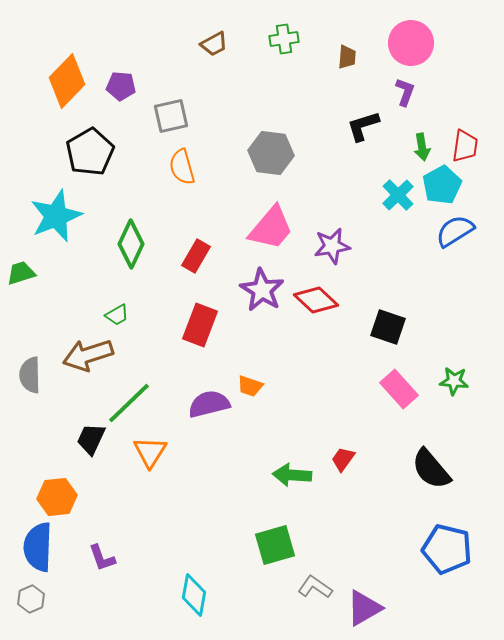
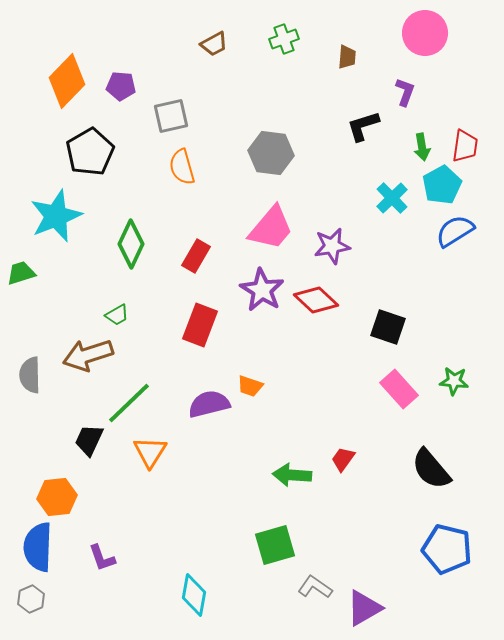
green cross at (284, 39): rotated 12 degrees counterclockwise
pink circle at (411, 43): moved 14 px right, 10 px up
cyan cross at (398, 195): moved 6 px left, 3 px down
black trapezoid at (91, 439): moved 2 px left, 1 px down
